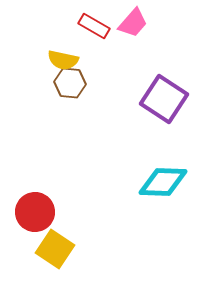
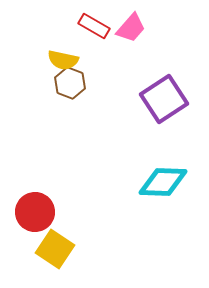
pink trapezoid: moved 2 px left, 5 px down
brown hexagon: rotated 16 degrees clockwise
purple square: rotated 24 degrees clockwise
